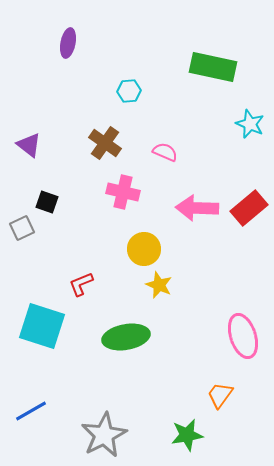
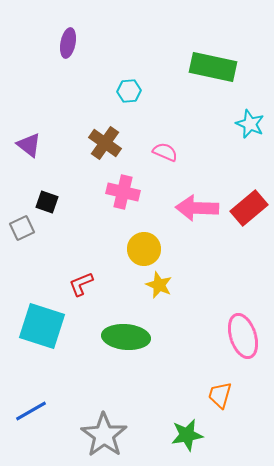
green ellipse: rotated 15 degrees clockwise
orange trapezoid: rotated 20 degrees counterclockwise
gray star: rotated 9 degrees counterclockwise
